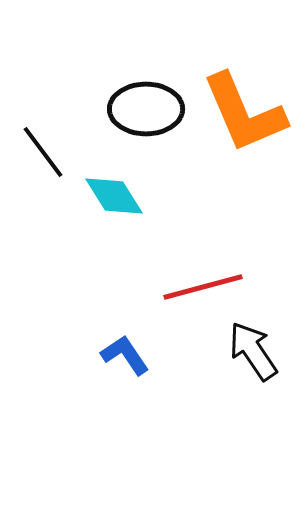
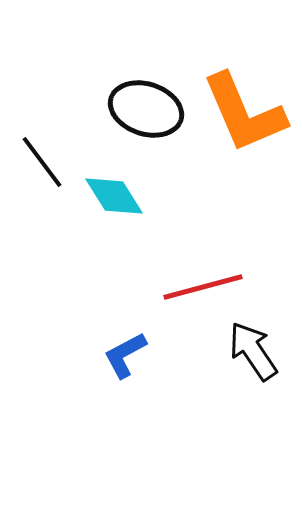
black ellipse: rotated 18 degrees clockwise
black line: moved 1 px left, 10 px down
blue L-shape: rotated 84 degrees counterclockwise
